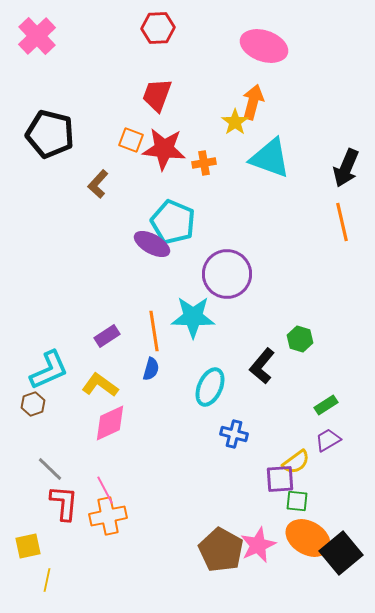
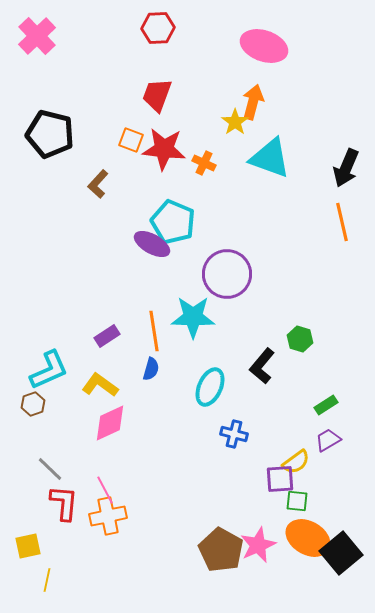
orange cross at (204, 163): rotated 35 degrees clockwise
